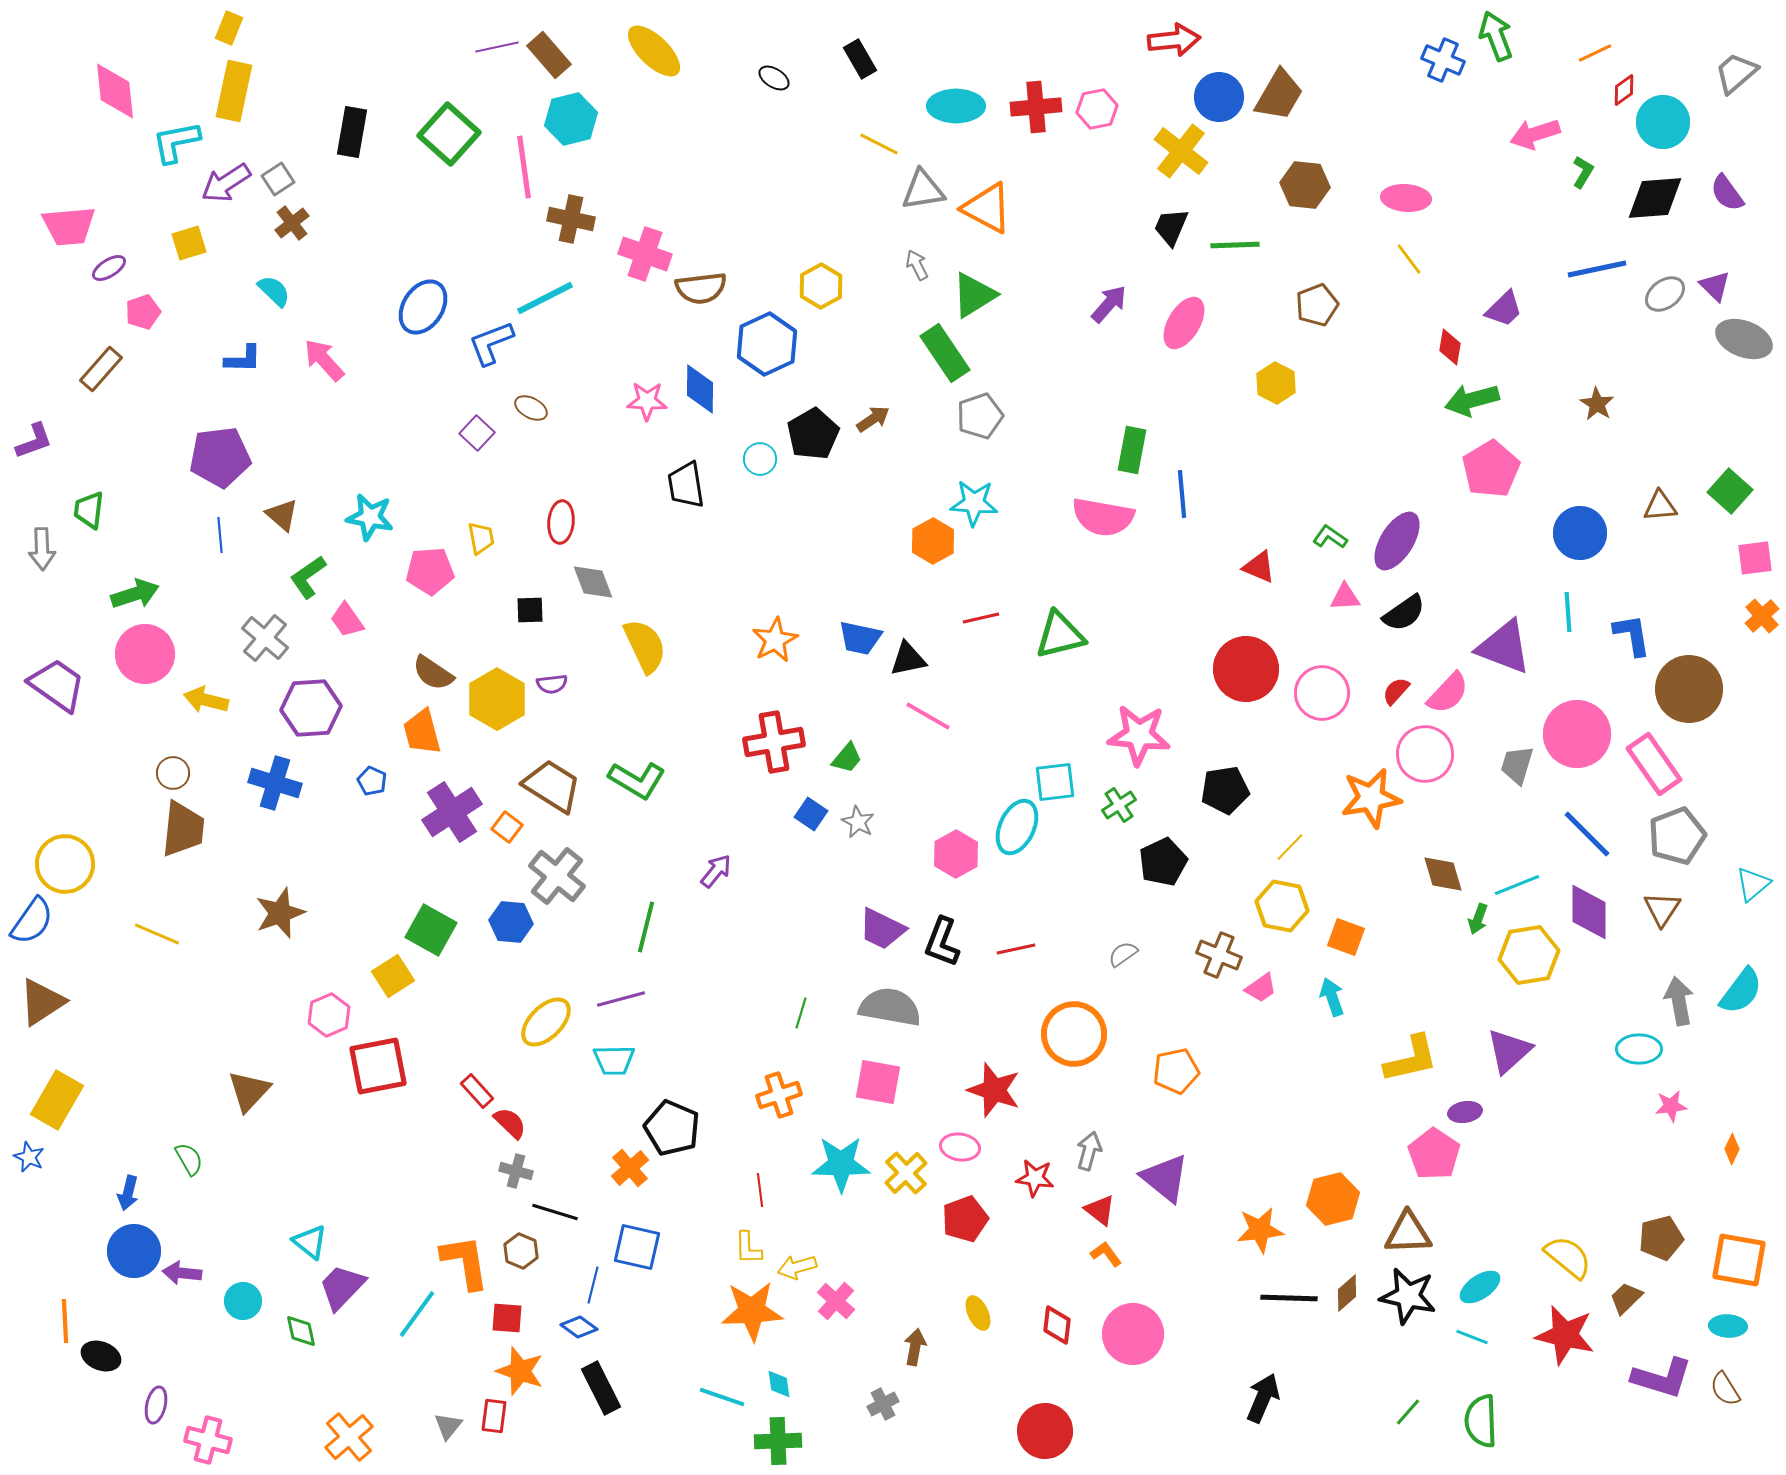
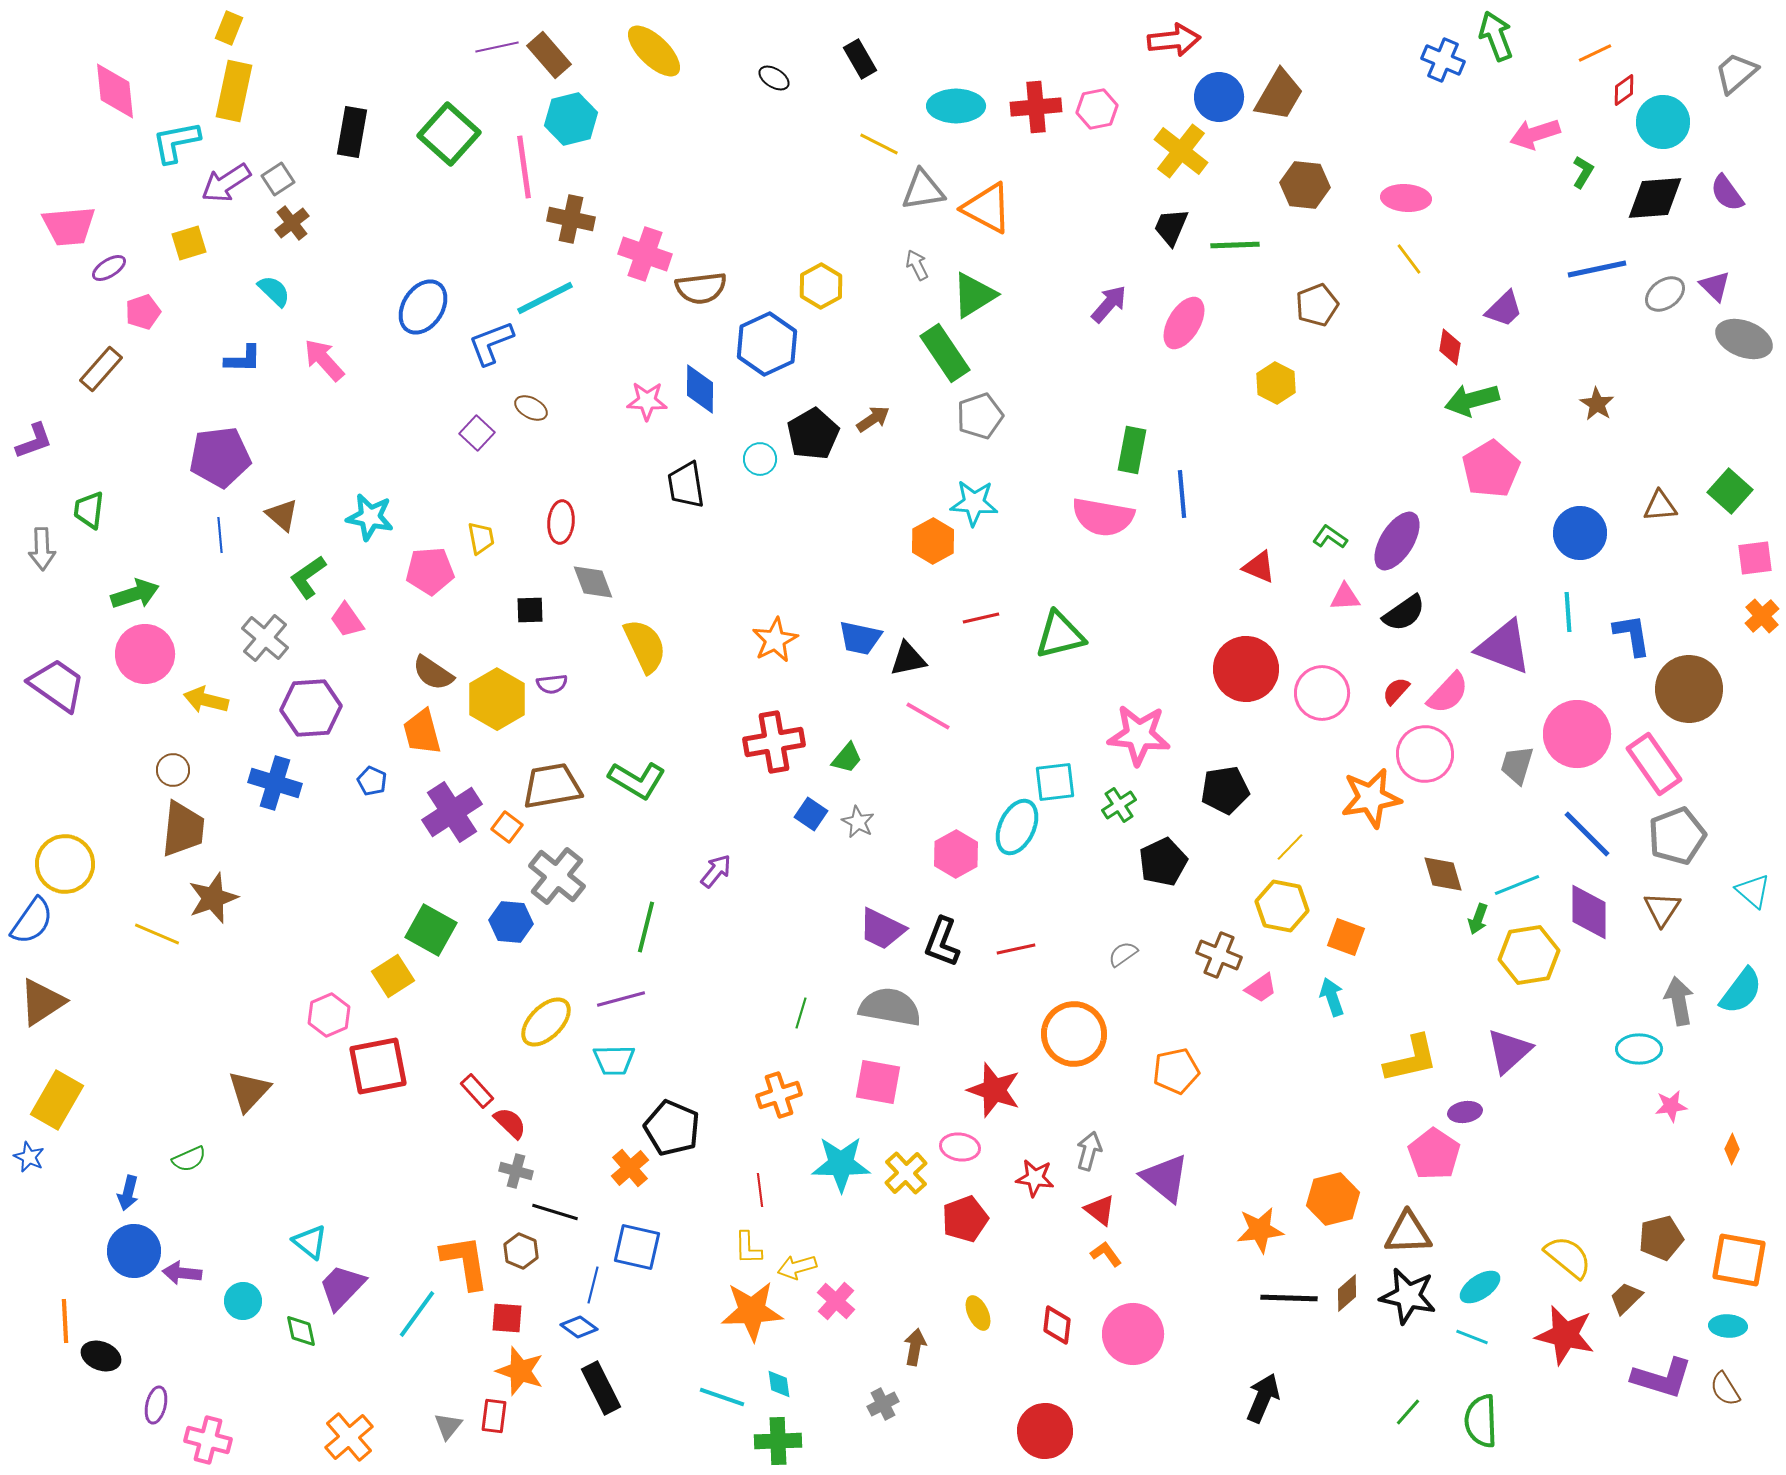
brown circle at (173, 773): moved 3 px up
brown trapezoid at (552, 786): rotated 42 degrees counterclockwise
cyan triangle at (1753, 884): moved 7 px down; rotated 39 degrees counterclockwise
brown star at (280, 913): moved 67 px left, 15 px up
green semicircle at (189, 1159): rotated 96 degrees clockwise
